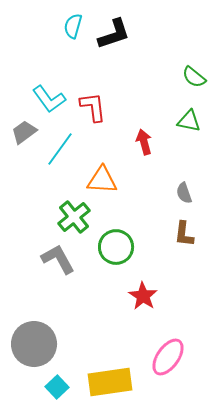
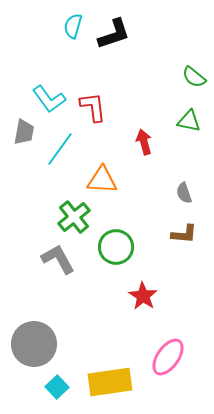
gray trapezoid: rotated 136 degrees clockwise
brown L-shape: rotated 92 degrees counterclockwise
